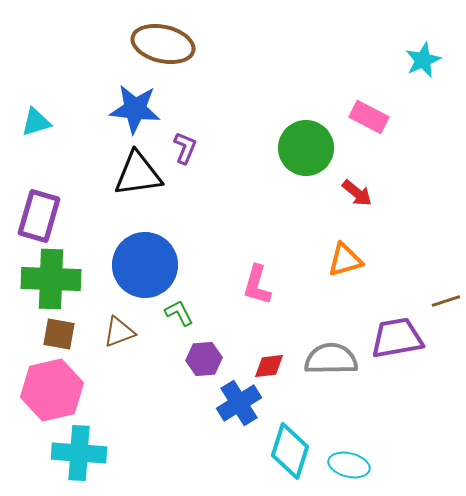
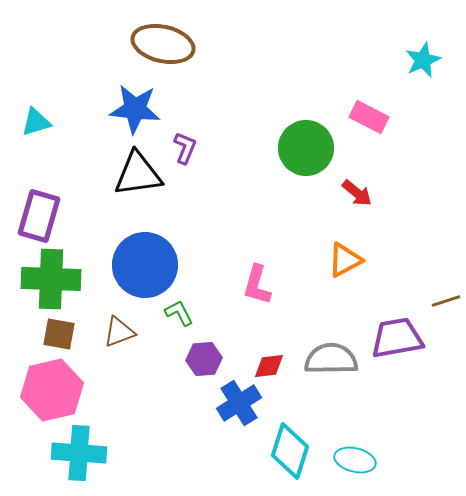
orange triangle: rotated 12 degrees counterclockwise
cyan ellipse: moved 6 px right, 5 px up
